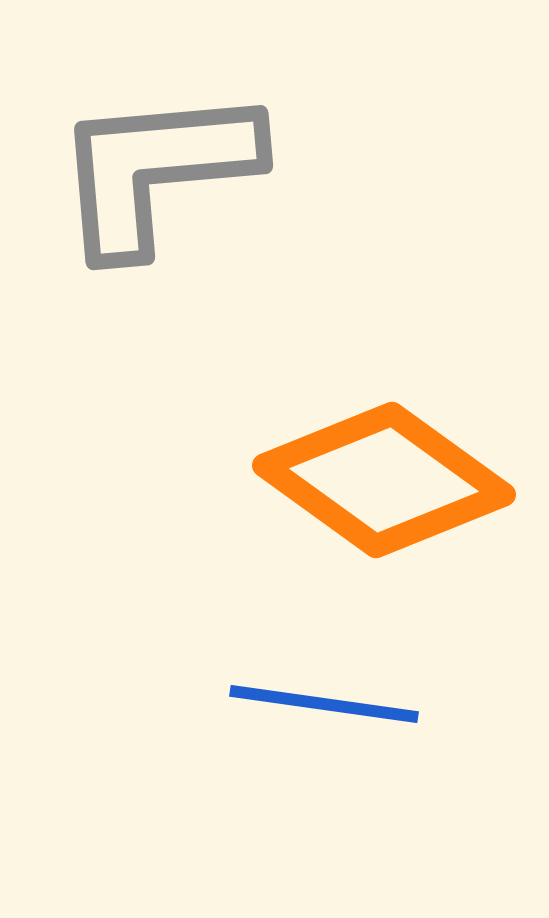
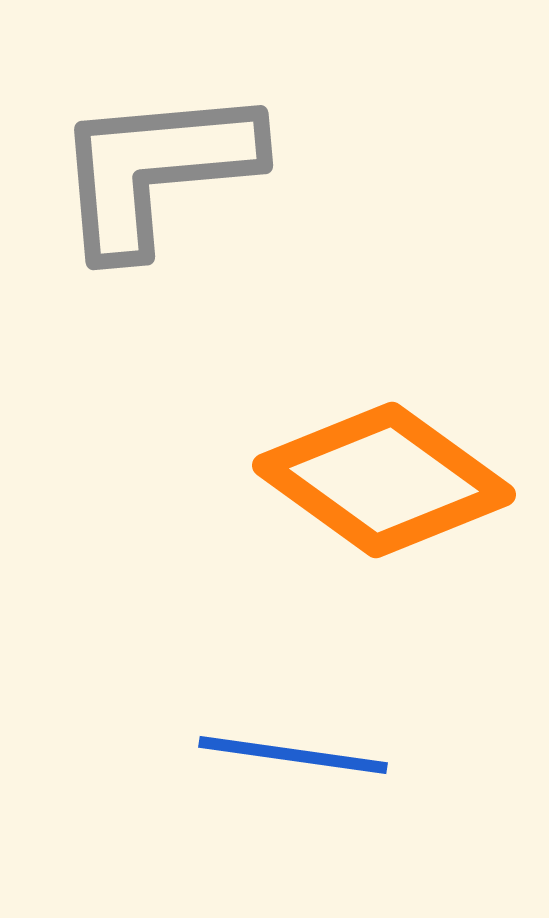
blue line: moved 31 px left, 51 px down
